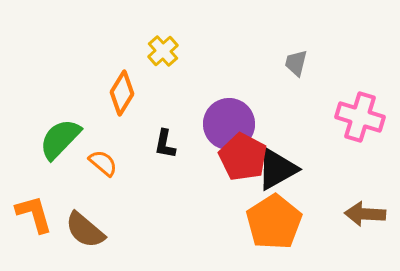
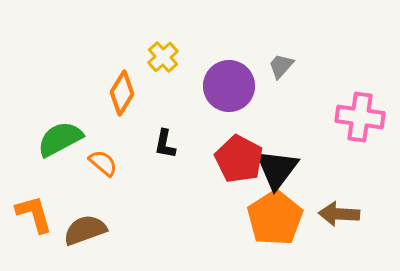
yellow cross: moved 6 px down
gray trapezoid: moved 15 px left, 3 px down; rotated 28 degrees clockwise
pink cross: rotated 9 degrees counterclockwise
purple circle: moved 38 px up
green semicircle: rotated 18 degrees clockwise
red pentagon: moved 4 px left, 2 px down
black triangle: rotated 24 degrees counterclockwise
brown arrow: moved 26 px left
orange pentagon: moved 1 px right, 4 px up
brown semicircle: rotated 120 degrees clockwise
